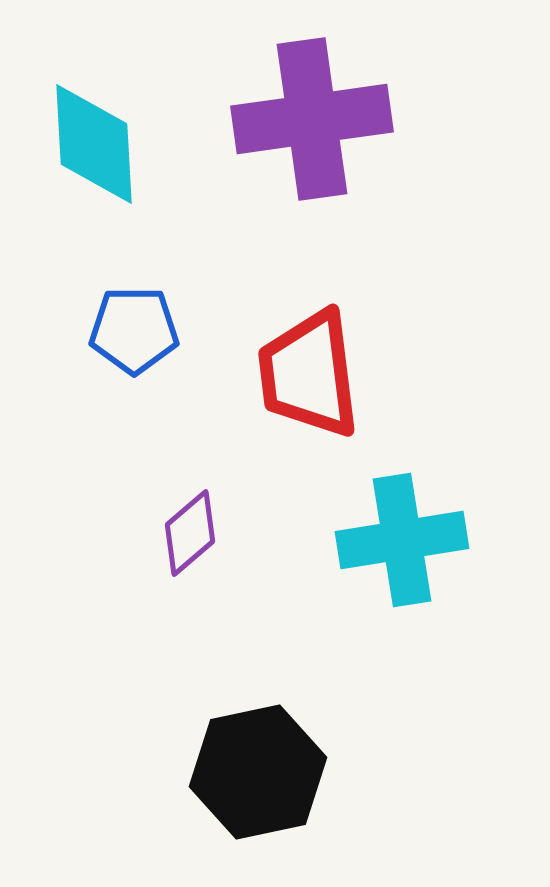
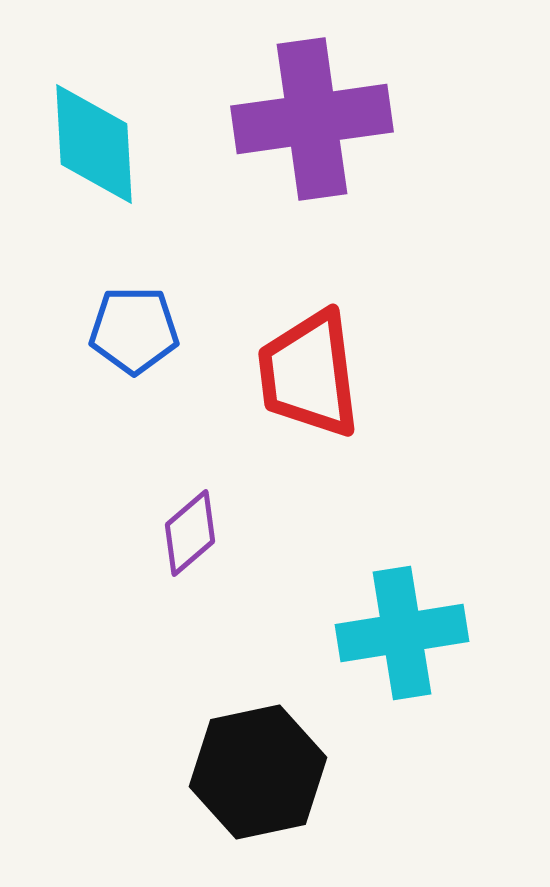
cyan cross: moved 93 px down
